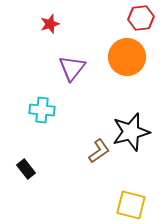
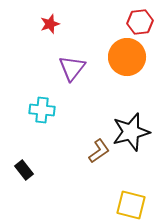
red hexagon: moved 1 px left, 4 px down
black rectangle: moved 2 px left, 1 px down
